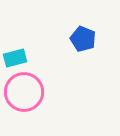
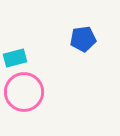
blue pentagon: rotated 30 degrees counterclockwise
